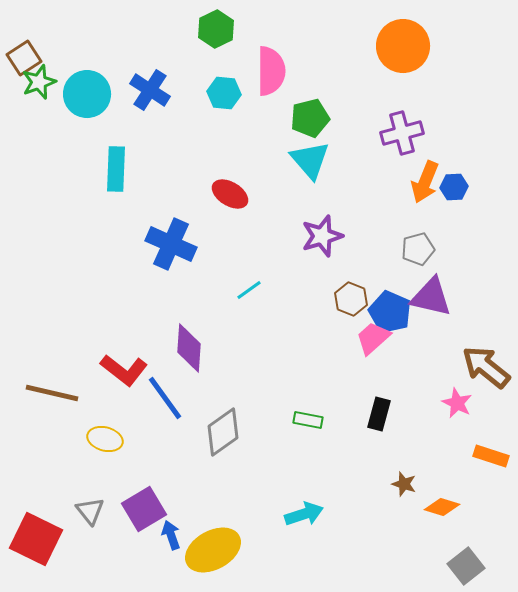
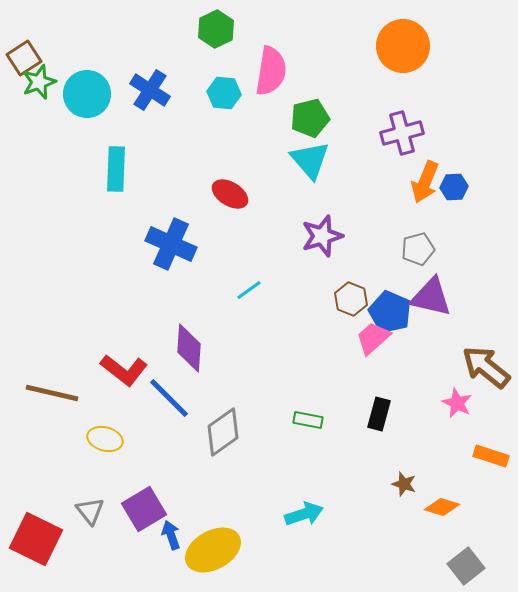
pink semicircle at (271, 71): rotated 9 degrees clockwise
blue line at (165, 398): moved 4 px right; rotated 9 degrees counterclockwise
